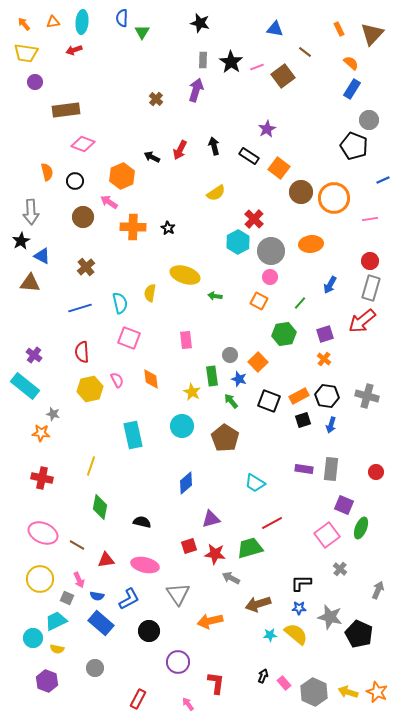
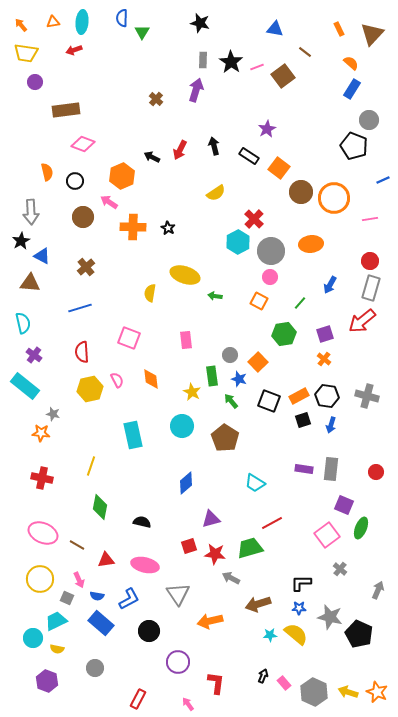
orange arrow at (24, 24): moved 3 px left, 1 px down
cyan semicircle at (120, 303): moved 97 px left, 20 px down
